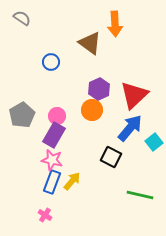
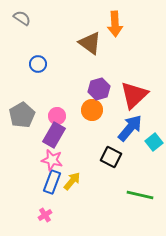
blue circle: moved 13 px left, 2 px down
purple hexagon: rotated 10 degrees clockwise
pink cross: rotated 24 degrees clockwise
